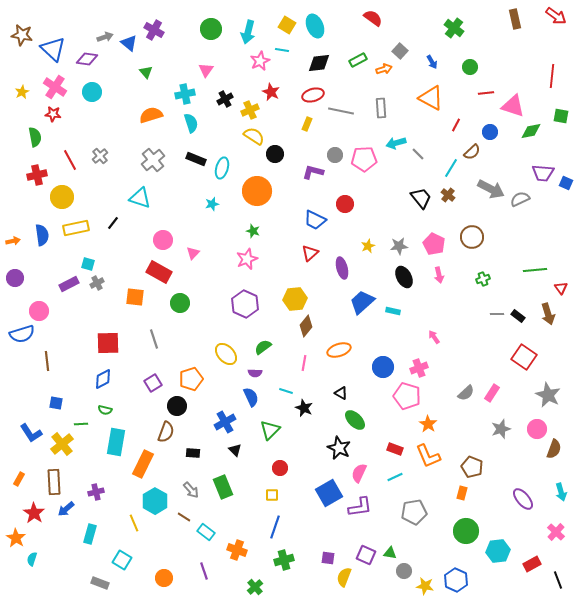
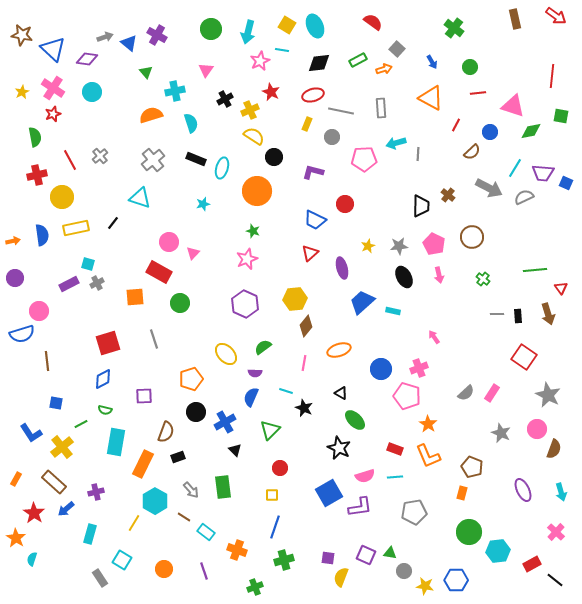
red semicircle at (373, 18): moved 4 px down
purple cross at (154, 30): moved 3 px right, 5 px down
gray square at (400, 51): moved 3 px left, 2 px up
pink cross at (55, 87): moved 2 px left, 1 px down
red line at (486, 93): moved 8 px left
cyan cross at (185, 94): moved 10 px left, 3 px up
red star at (53, 114): rotated 28 degrees counterclockwise
black circle at (275, 154): moved 1 px left, 3 px down
gray line at (418, 154): rotated 48 degrees clockwise
gray circle at (335, 155): moved 3 px left, 18 px up
cyan line at (451, 168): moved 64 px right
gray arrow at (491, 189): moved 2 px left, 1 px up
black trapezoid at (421, 198): moved 8 px down; rotated 40 degrees clockwise
gray semicircle at (520, 199): moved 4 px right, 2 px up
cyan star at (212, 204): moved 9 px left
pink circle at (163, 240): moved 6 px right, 2 px down
green cross at (483, 279): rotated 32 degrees counterclockwise
orange square at (135, 297): rotated 12 degrees counterclockwise
black rectangle at (518, 316): rotated 48 degrees clockwise
red square at (108, 343): rotated 15 degrees counterclockwise
blue circle at (383, 367): moved 2 px left, 2 px down
purple square at (153, 383): moved 9 px left, 13 px down; rotated 30 degrees clockwise
blue semicircle at (251, 397): rotated 132 degrees counterclockwise
black circle at (177, 406): moved 19 px right, 6 px down
green line at (81, 424): rotated 24 degrees counterclockwise
gray star at (501, 429): moved 4 px down; rotated 30 degrees counterclockwise
yellow cross at (62, 444): moved 3 px down
black rectangle at (193, 453): moved 15 px left, 4 px down; rotated 24 degrees counterclockwise
pink semicircle at (359, 473): moved 6 px right, 3 px down; rotated 132 degrees counterclockwise
cyan line at (395, 477): rotated 21 degrees clockwise
orange rectangle at (19, 479): moved 3 px left
brown rectangle at (54, 482): rotated 45 degrees counterclockwise
green rectangle at (223, 487): rotated 15 degrees clockwise
purple ellipse at (523, 499): moved 9 px up; rotated 15 degrees clockwise
yellow line at (134, 523): rotated 54 degrees clockwise
green circle at (466, 531): moved 3 px right, 1 px down
yellow semicircle at (344, 577): moved 3 px left
orange circle at (164, 578): moved 9 px up
blue hexagon at (456, 580): rotated 25 degrees counterclockwise
black line at (558, 580): moved 3 px left; rotated 30 degrees counterclockwise
gray rectangle at (100, 583): moved 5 px up; rotated 36 degrees clockwise
green cross at (255, 587): rotated 21 degrees clockwise
